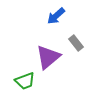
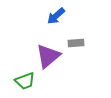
gray rectangle: rotated 56 degrees counterclockwise
purple triangle: moved 1 px up
